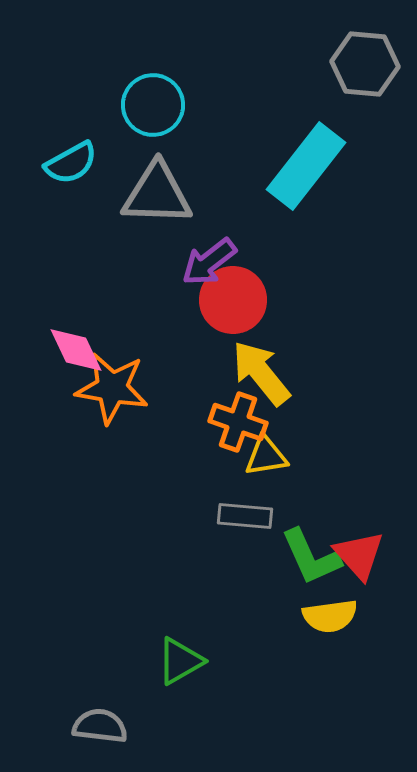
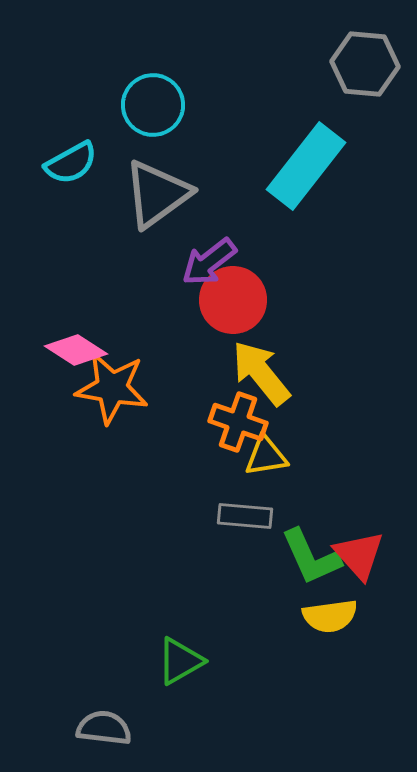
gray triangle: rotated 38 degrees counterclockwise
pink diamond: rotated 32 degrees counterclockwise
gray semicircle: moved 4 px right, 2 px down
